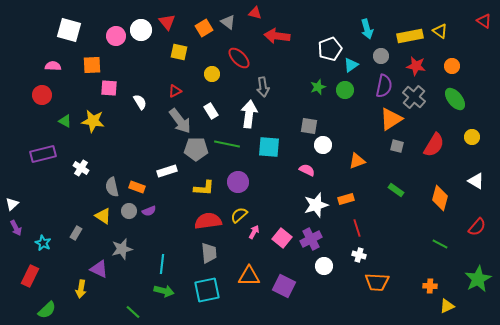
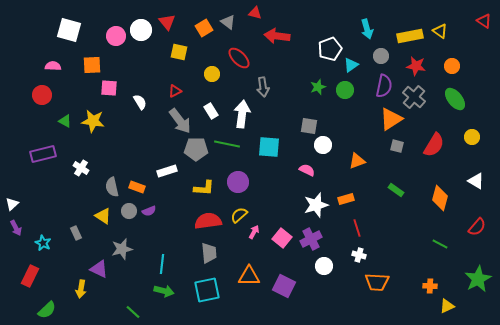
white arrow at (249, 114): moved 7 px left
gray rectangle at (76, 233): rotated 56 degrees counterclockwise
